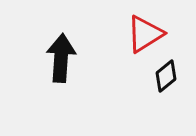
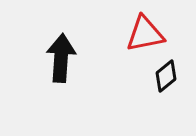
red triangle: rotated 21 degrees clockwise
